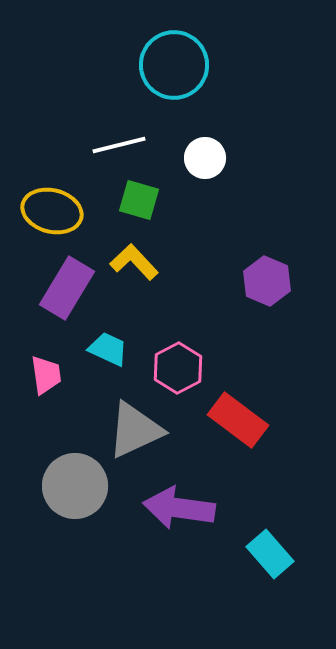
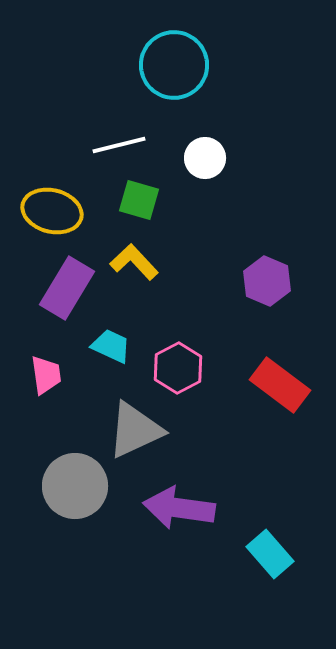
cyan trapezoid: moved 3 px right, 3 px up
red rectangle: moved 42 px right, 35 px up
